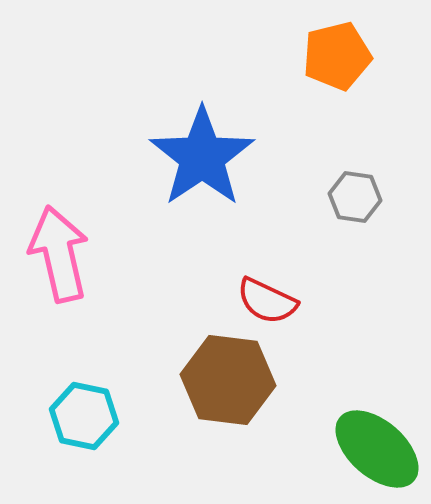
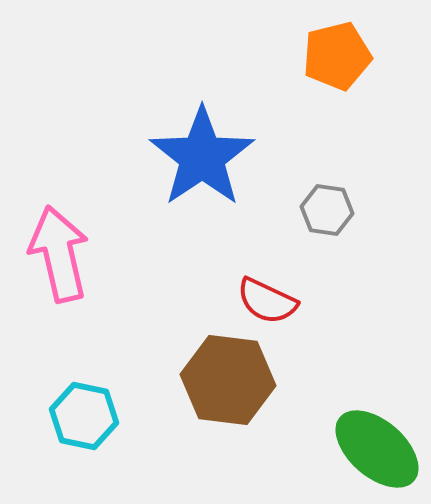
gray hexagon: moved 28 px left, 13 px down
